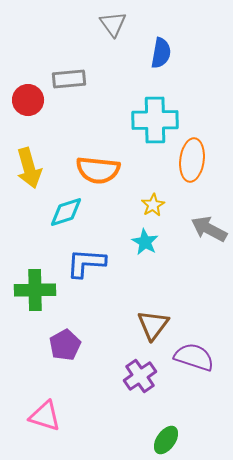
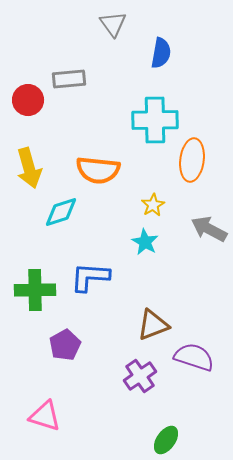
cyan diamond: moved 5 px left
blue L-shape: moved 4 px right, 14 px down
brown triangle: rotated 32 degrees clockwise
